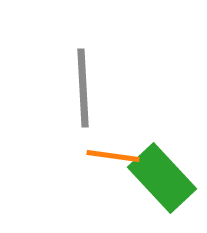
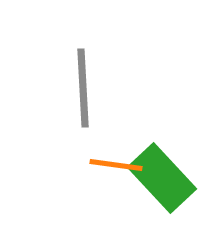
orange line: moved 3 px right, 9 px down
